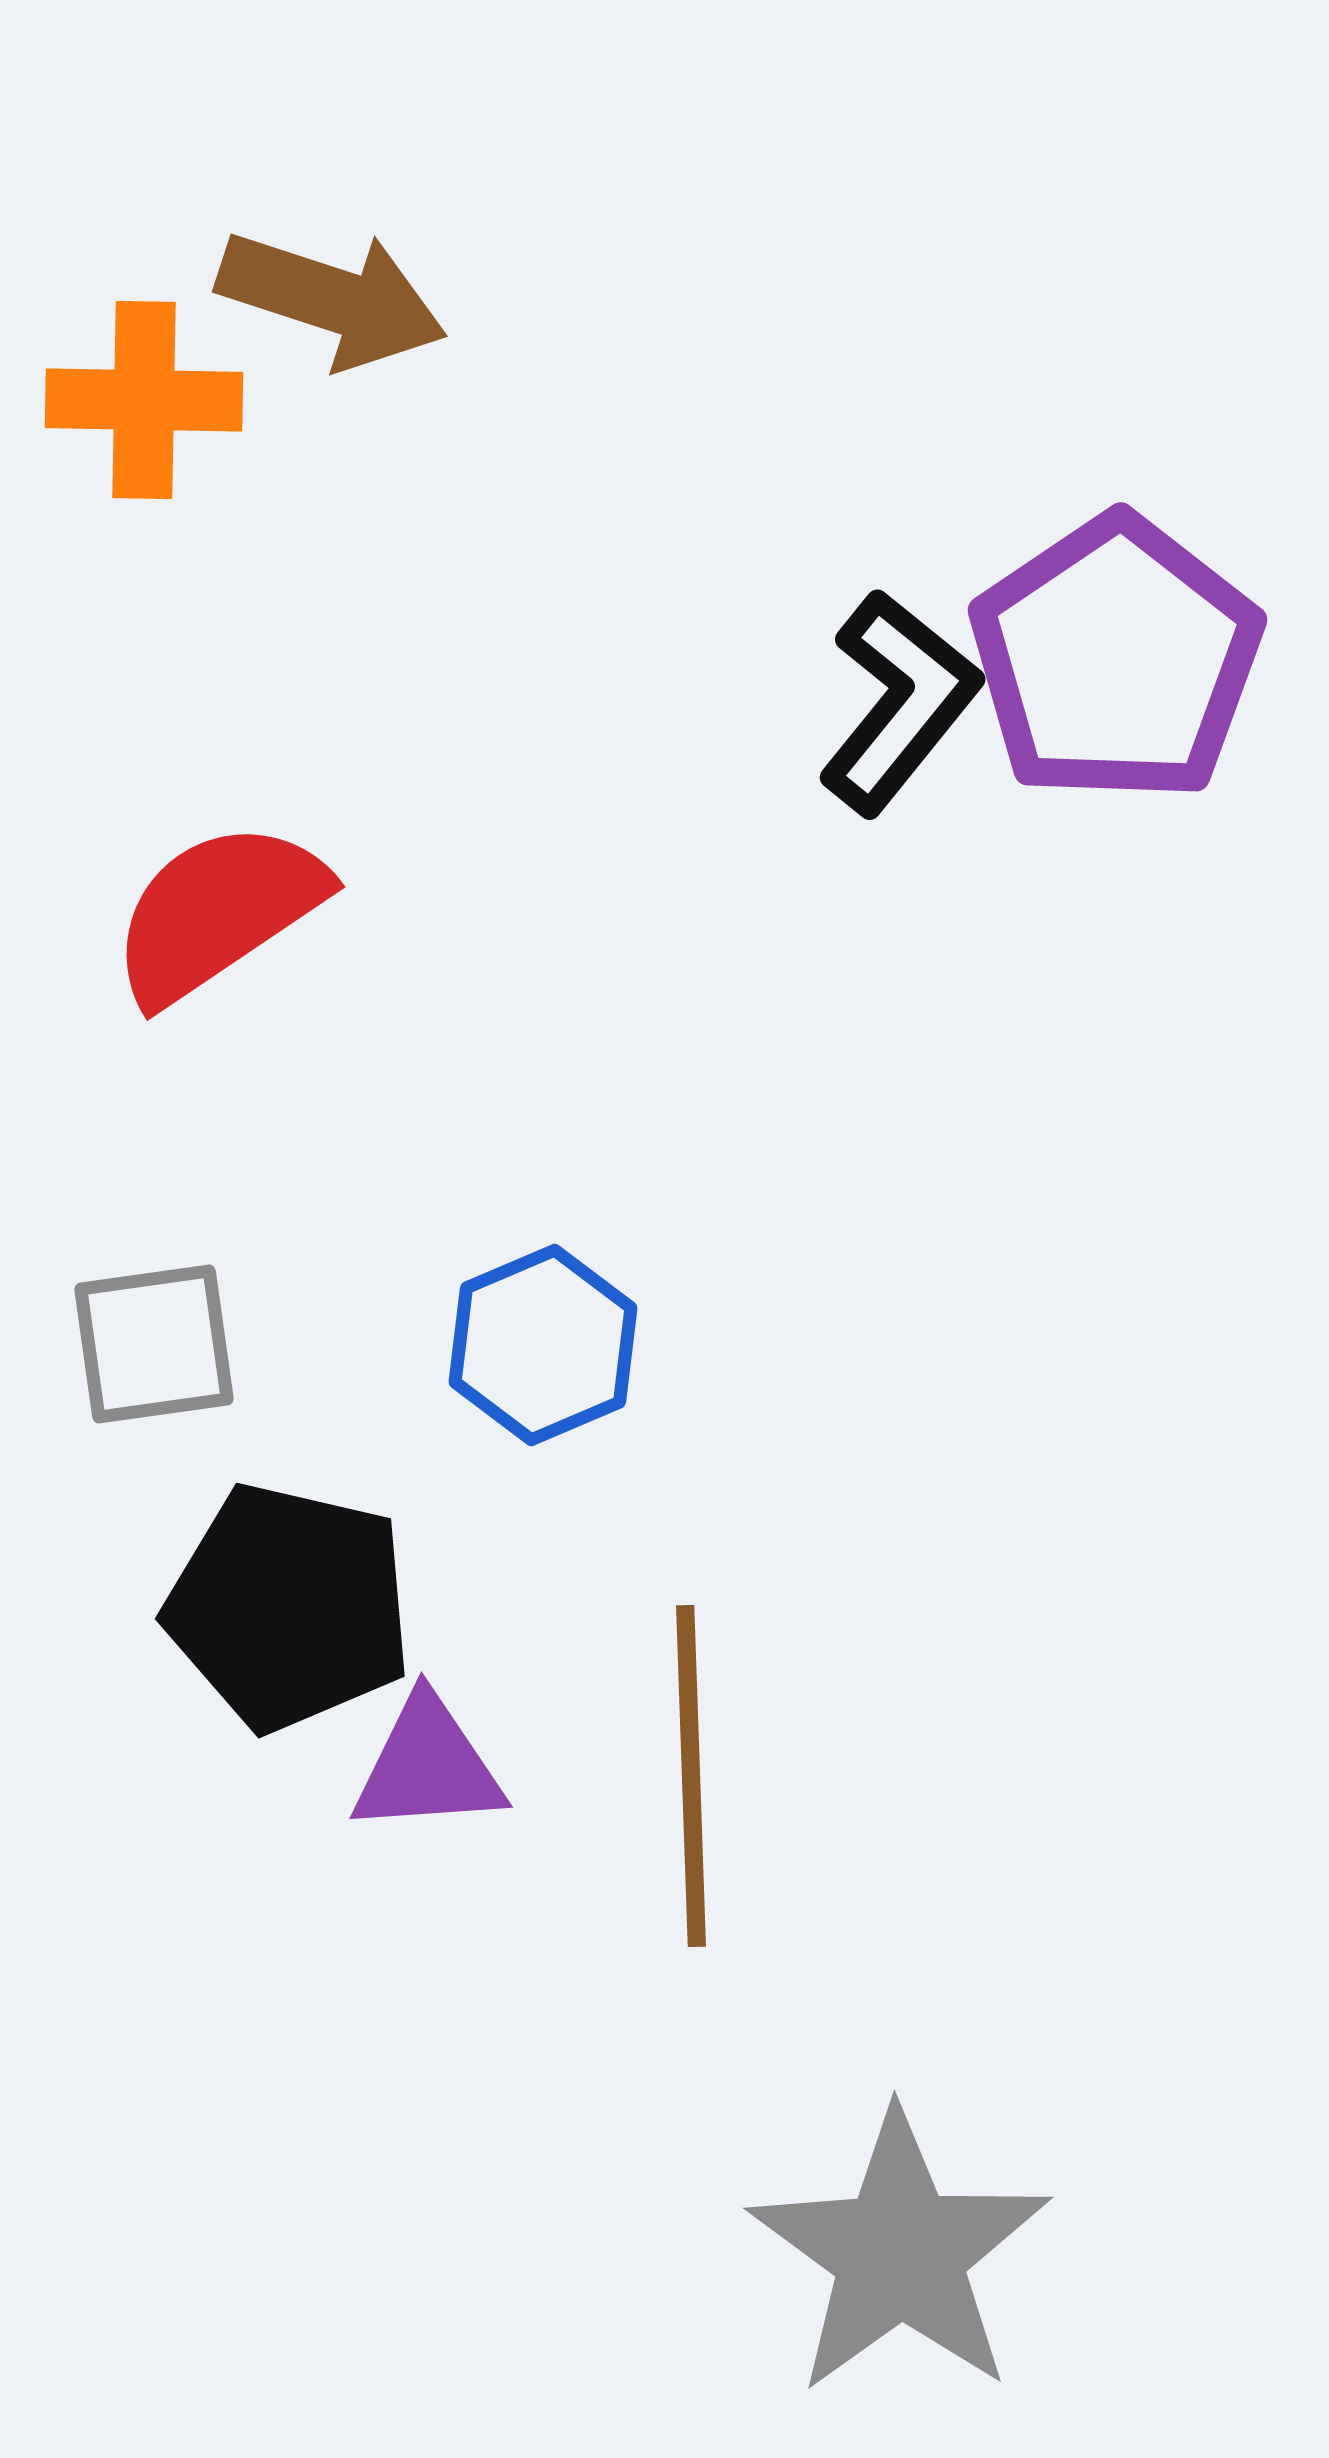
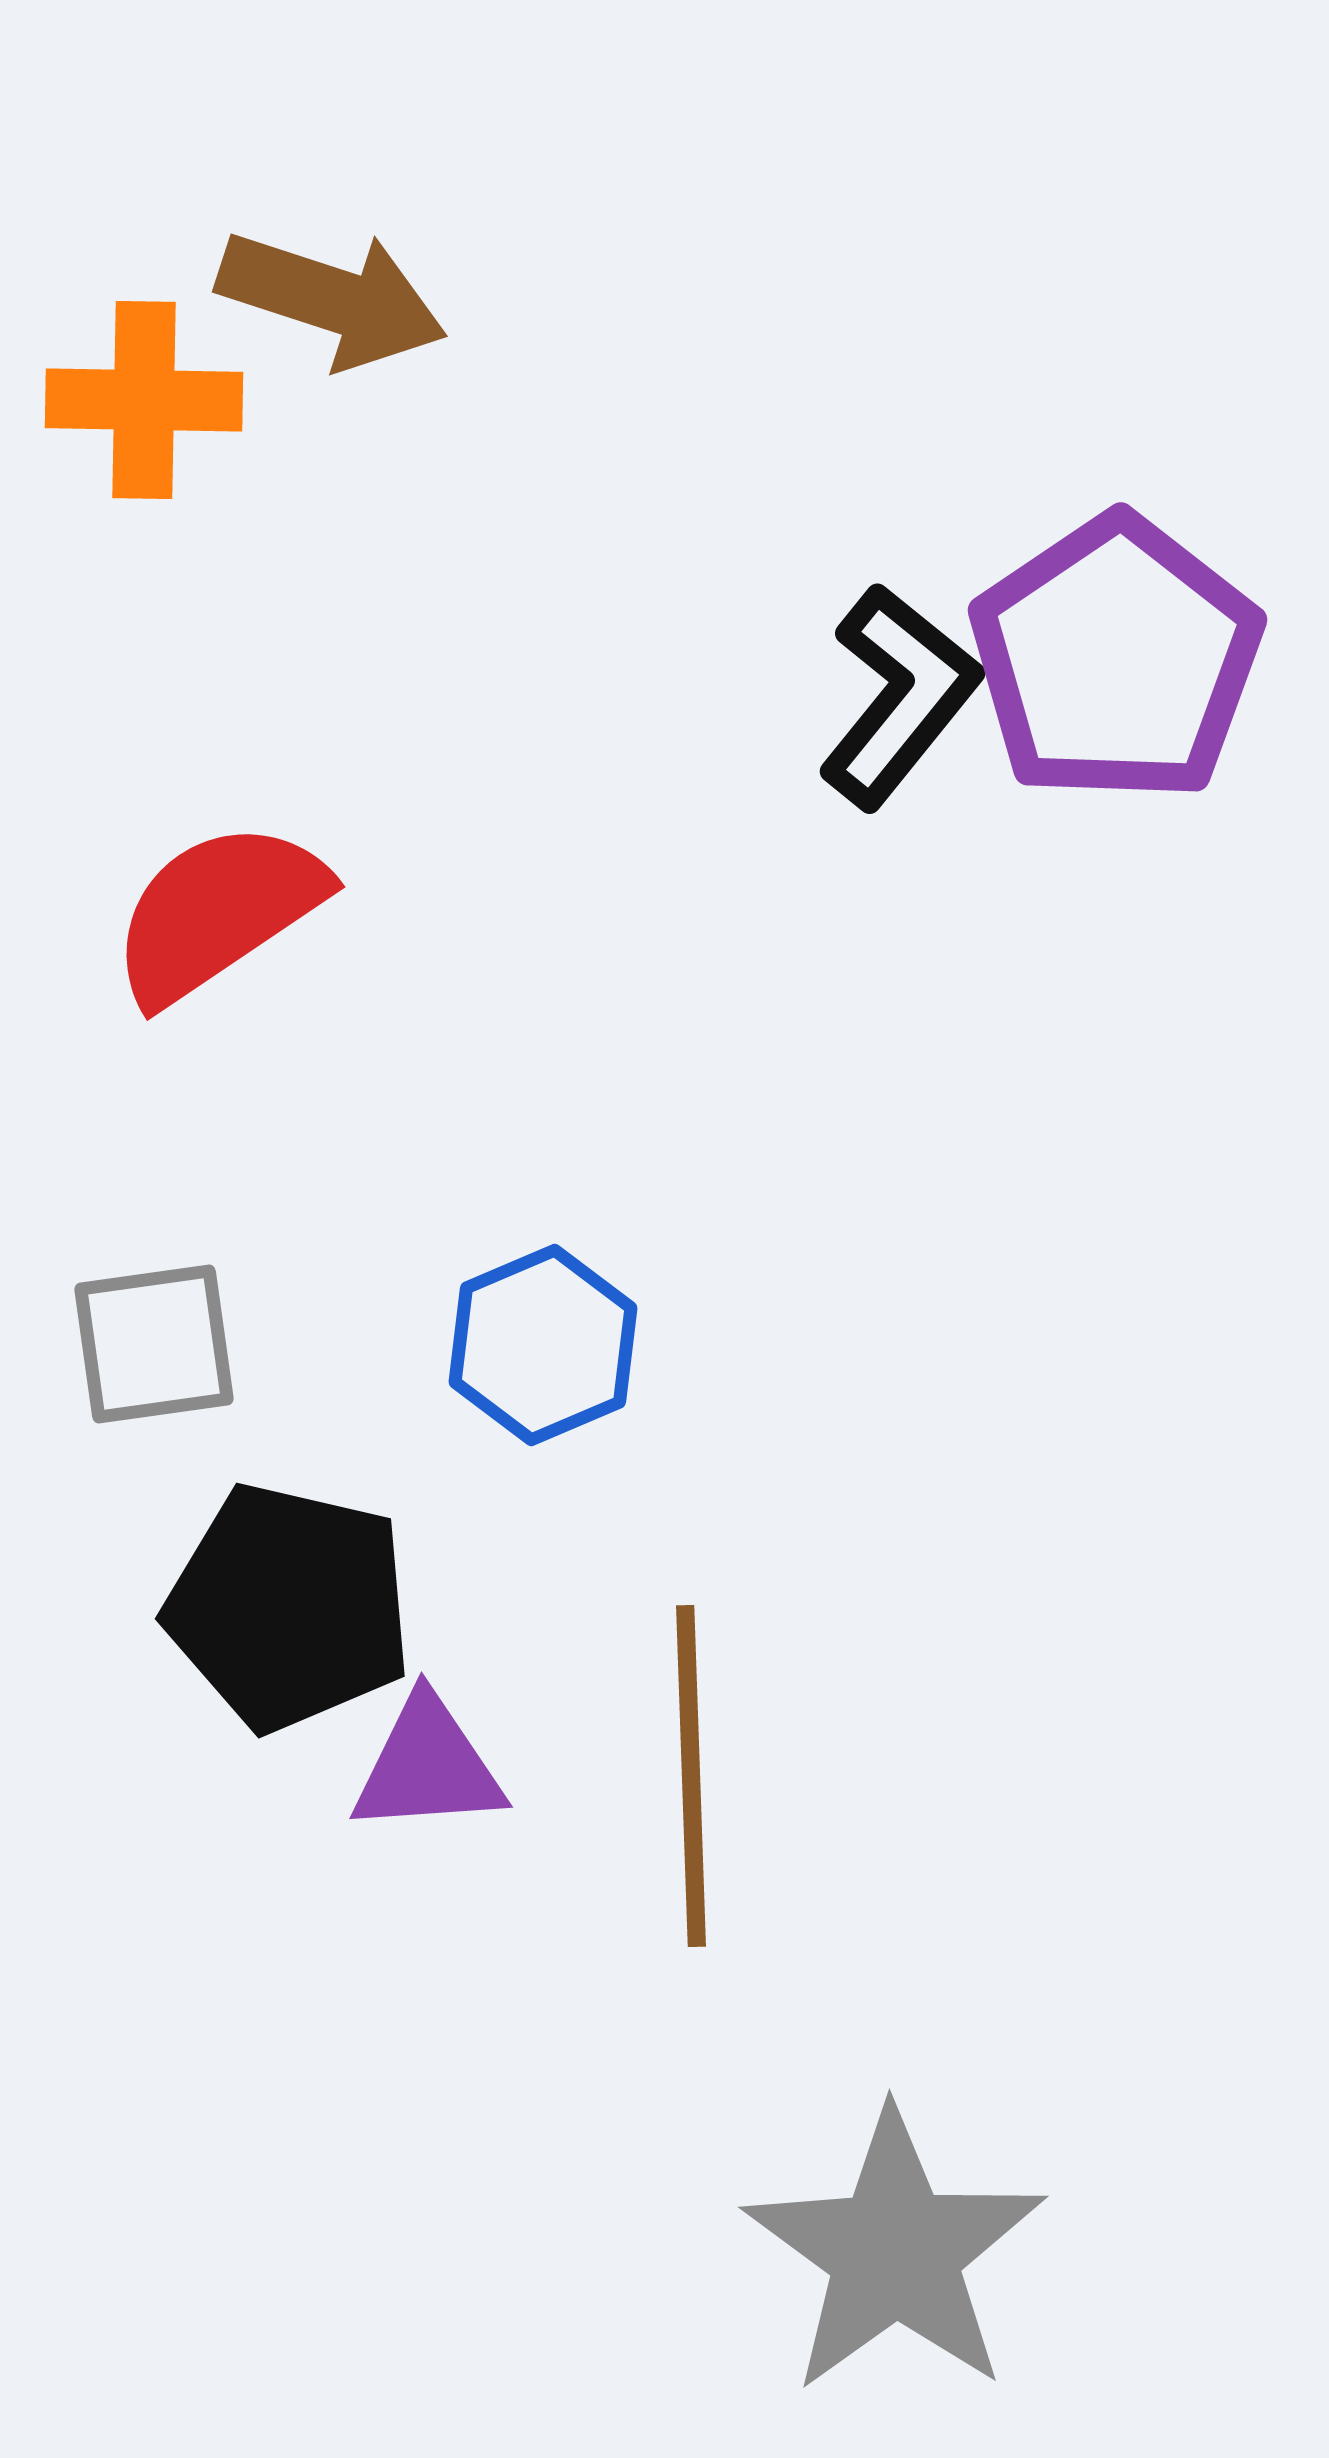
black L-shape: moved 6 px up
gray star: moved 5 px left, 1 px up
